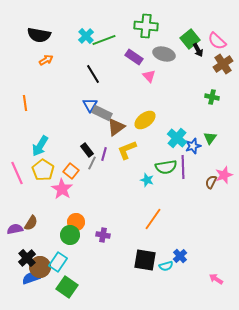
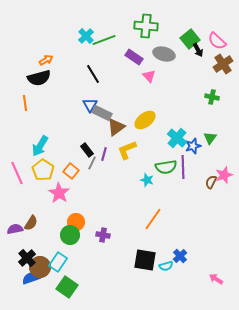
black semicircle at (39, 35): moved 43 px down; rotated 25 degrees counterclockwise
pink star at (62, 189): moved 3 px left, 4 px down
